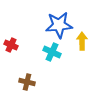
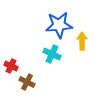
red cross: moved 21 px down
cyan cross: moved 2 px down
brown cross: rotated 14 degrees clockwise
